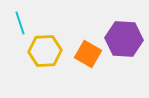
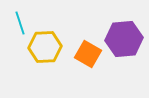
purple hexagon: rotated 9 degrees counterclockwise
yellow hexagon: moved 4 px up
